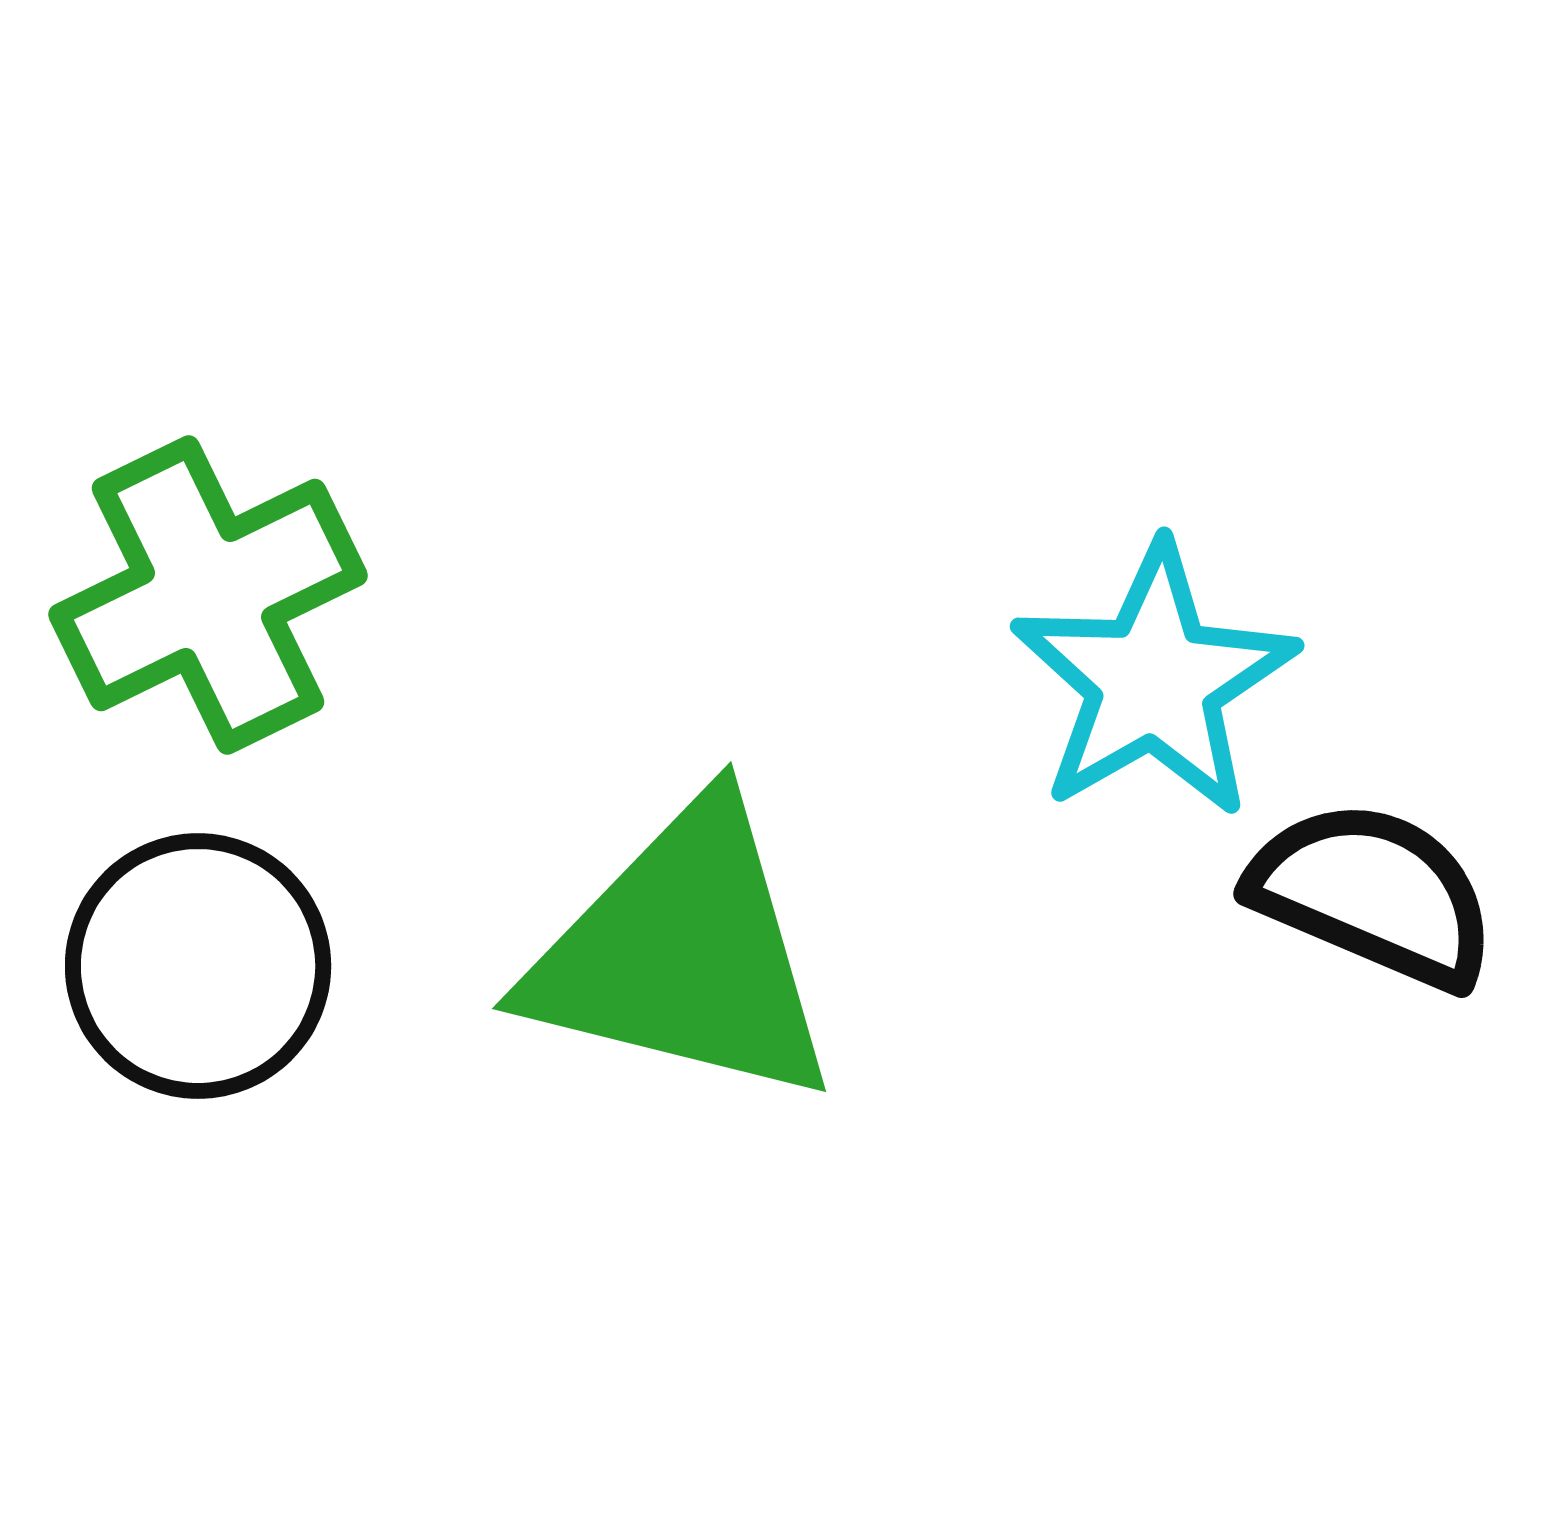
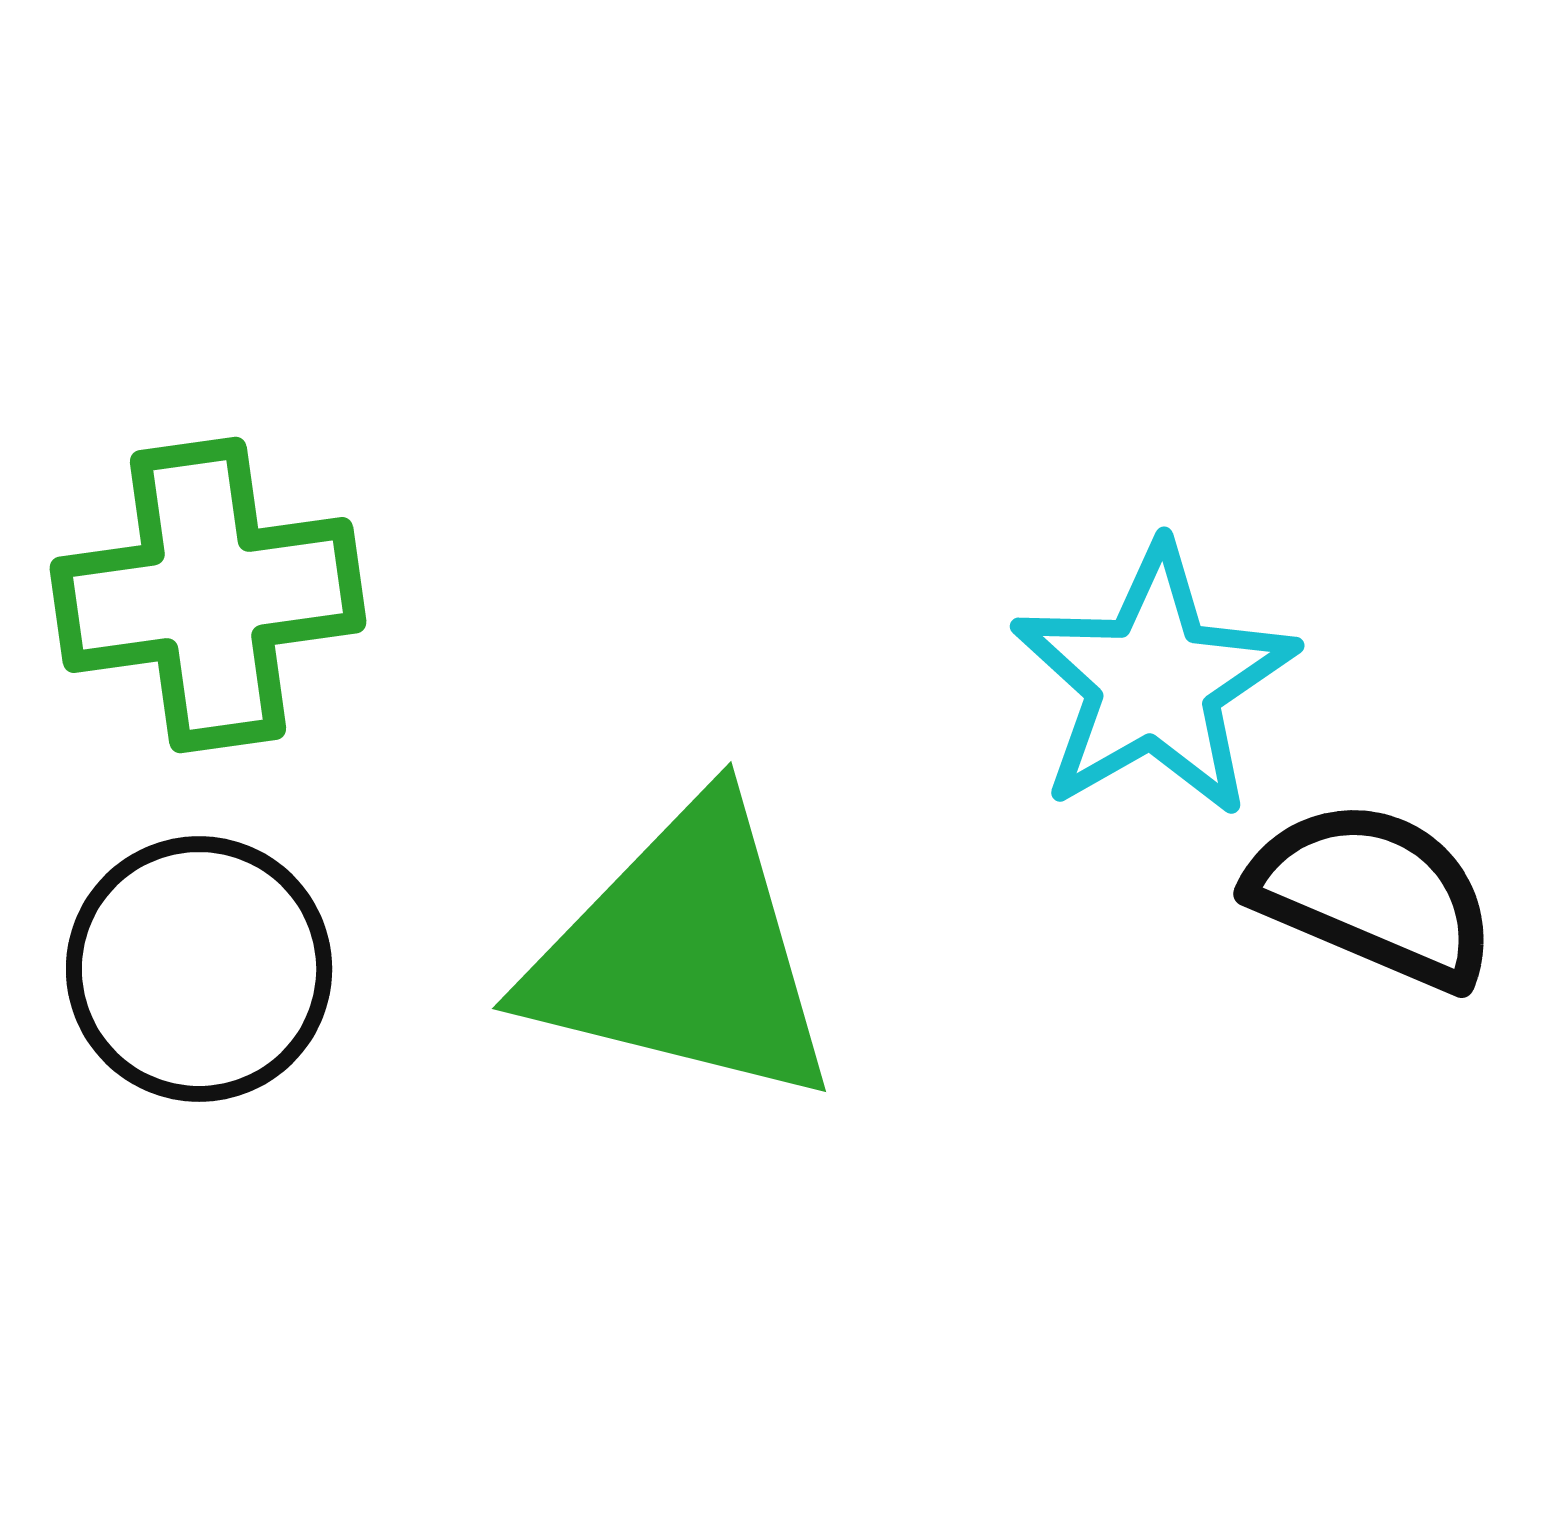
green cross: rotated 18 degrees clockwise
black circle: moved 1 px right, 3 px down
